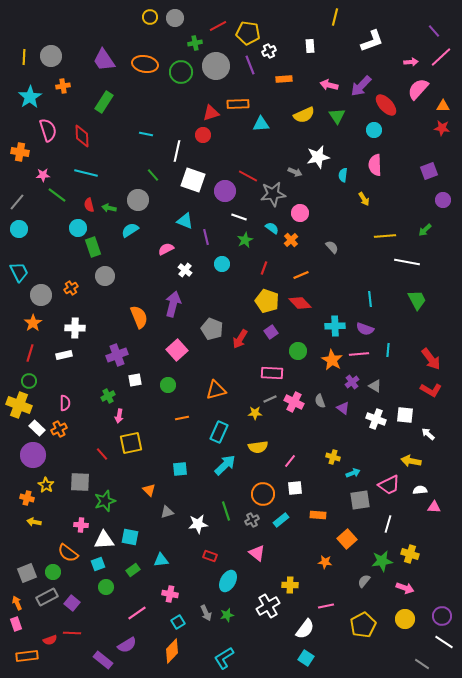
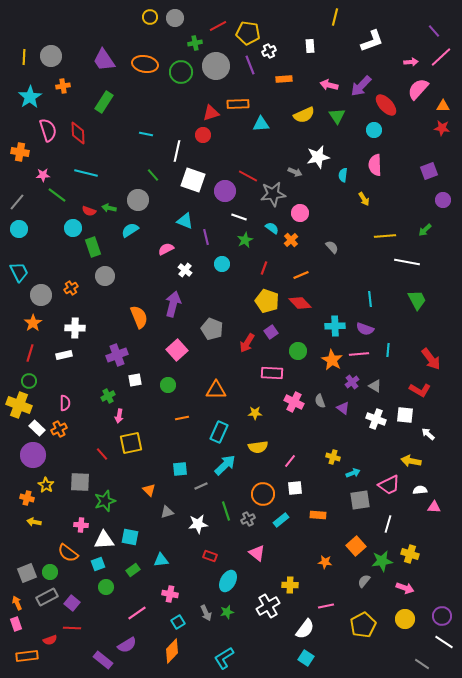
red diamond at (82, 136): moved 4 px left, 3 px up
red semicircle at (89, 205): moved 6 px down; rotated 56 degrees counterclockwise
cyan circle at (78, 228): moved 5 px left
red arrow at (240, 339): moved 7 px right, 4 px down
orange triangle at (216, 390): rotated 15 degrees clockwise
red L-shape at (431, 390): moved 11 px left
gray line at (270, 399): moved 69 px left, 87 px down
gray cross at (252, 520): moved 4 px left, 1 px up
orange square at (347, 539): moved 9 px right, 7 px down
green circle at (53, 572): moved 3 px left
green star at (227, 615): moved 3 px up
red line at (72, 633): moved 5 px up
